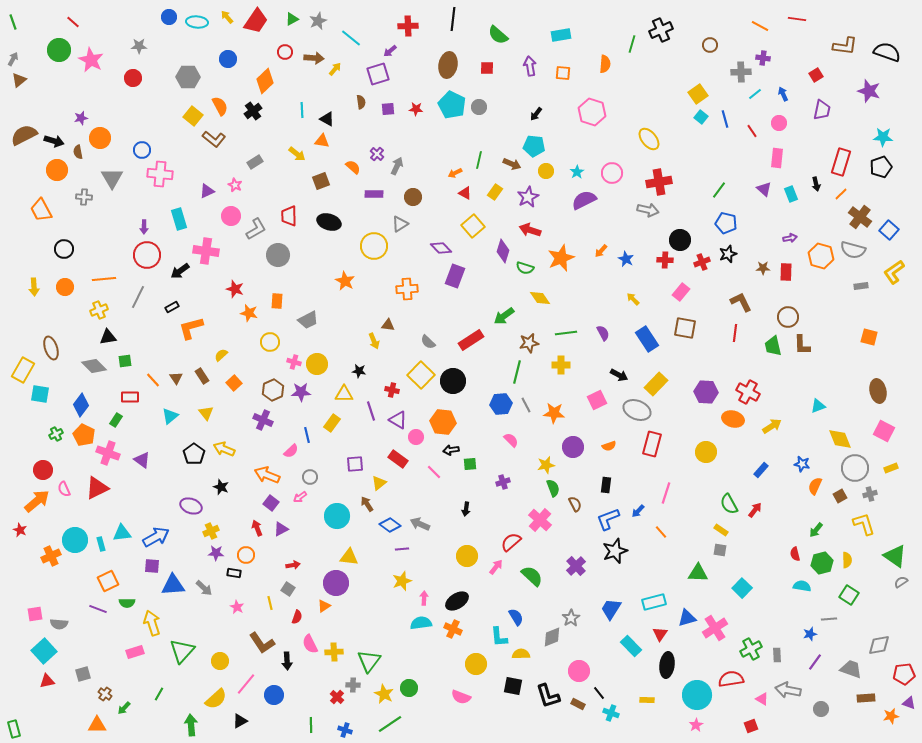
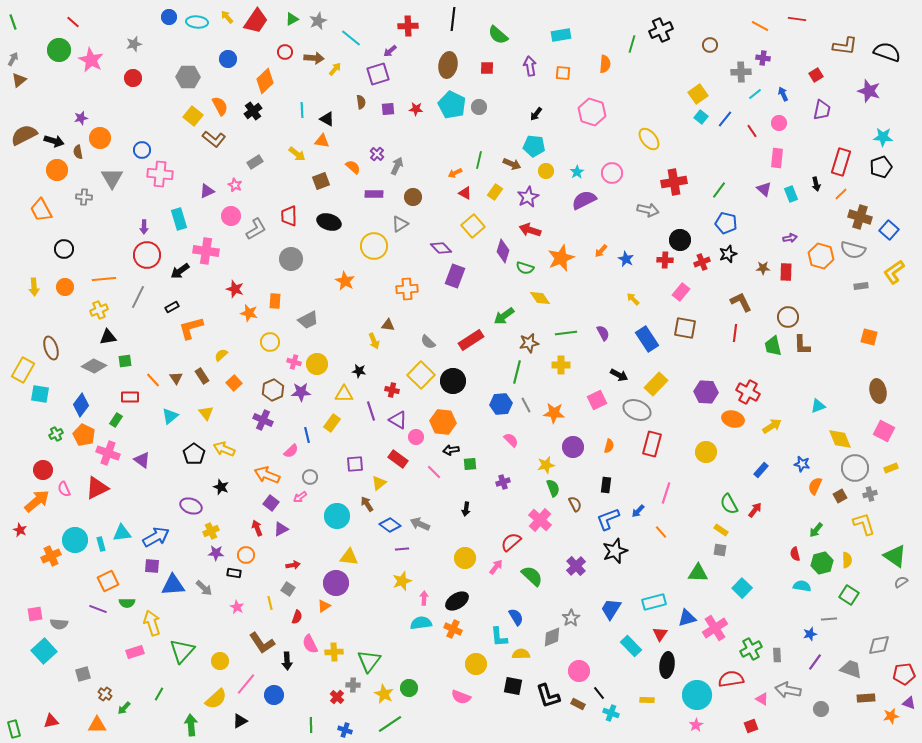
gray star at (139, 46): moved 5 px left, 2 px up; rotated 14 degrees counterclockwise
blue line at (725, 119): rotated 54 degrees clockwise
red cross at (659, 182): moved 15 px right
brown cross at (860, 217): rotated 20 degrees counterclockwise
gray circle at (278, 255): moved 13 px right, 4 px down
orange rectangle at (277, 301): moved 2 px left
gray diamond at (94, 366): rotated 20 degrees counterclockwise
orange semicircle at (609, 446): rotated 56 degrees counterclockwise
yellow circle at (467, 556): moved 2 px left, 2 px down
red triangle at (47, 681): moved 4 px right, 40 px down
